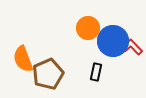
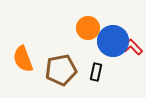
brown pentagon: moved 13 px right, 4 px up; rotated 12 degrees clockwise
